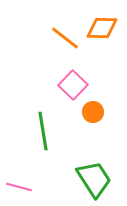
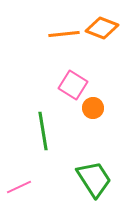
orange diamond: rotated 20 degrees clockwise
orange line: moved 1 px left, 4 px up; rotated 44 degrees counterclockwise
pink square: rotated 12 degrees counterclockwise
orange circle: moved 4 px up
pink line: rotated 40 degrees counterclockwise
